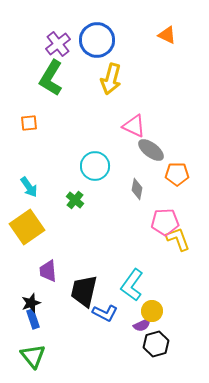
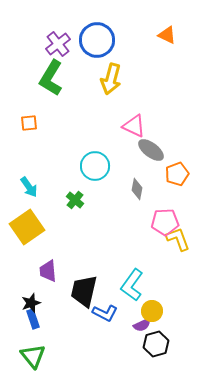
orange pentagon: rotated 20 degrees counterclockwise
